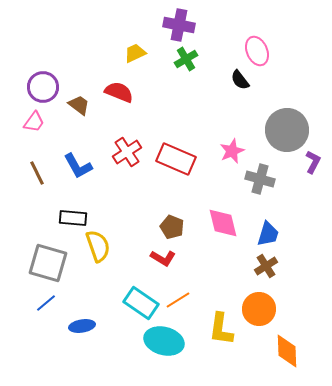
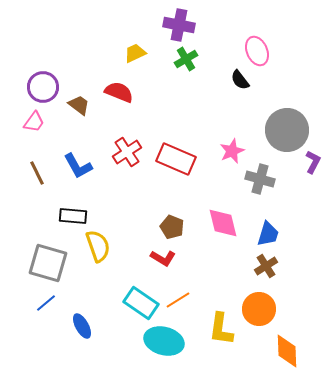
black rectangle: moved 2 px up
blue ellipse: rotated 70 degrees clockwise
